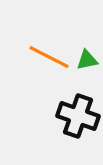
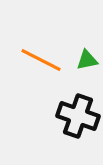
orange line: moved 8 px left, 3 px down
